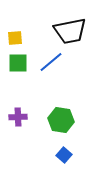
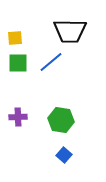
black trapezoid: rotated 12 degrees clockwise
